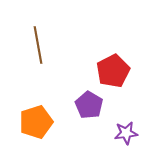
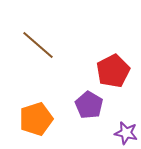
brown line: rotated 39 degrees counterclockwise
orange pentagon: moved 3 px up
purple star: rotated 20 degrees clockwise
